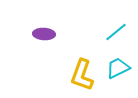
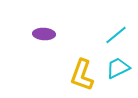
cyan line: moved 3 px down
